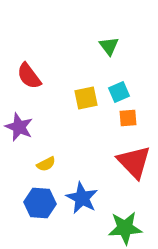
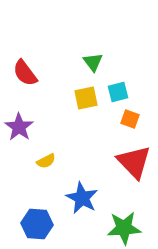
green triangle: moved 16 px left, 16 px down
red semicircle: moved 4 px left, 3 px up
cyan square: moved 1 px left; rotated 10 degrees clockwise
orange square: moved 2 px right, 1 px down; rotated 24 degrees clockwise
purple star: rotated 12 degrees clockwise
yellow semicircle: moved 3 px up
blue hexagon: moved 3 px left, 21 px down
green star: moved 1 px left
